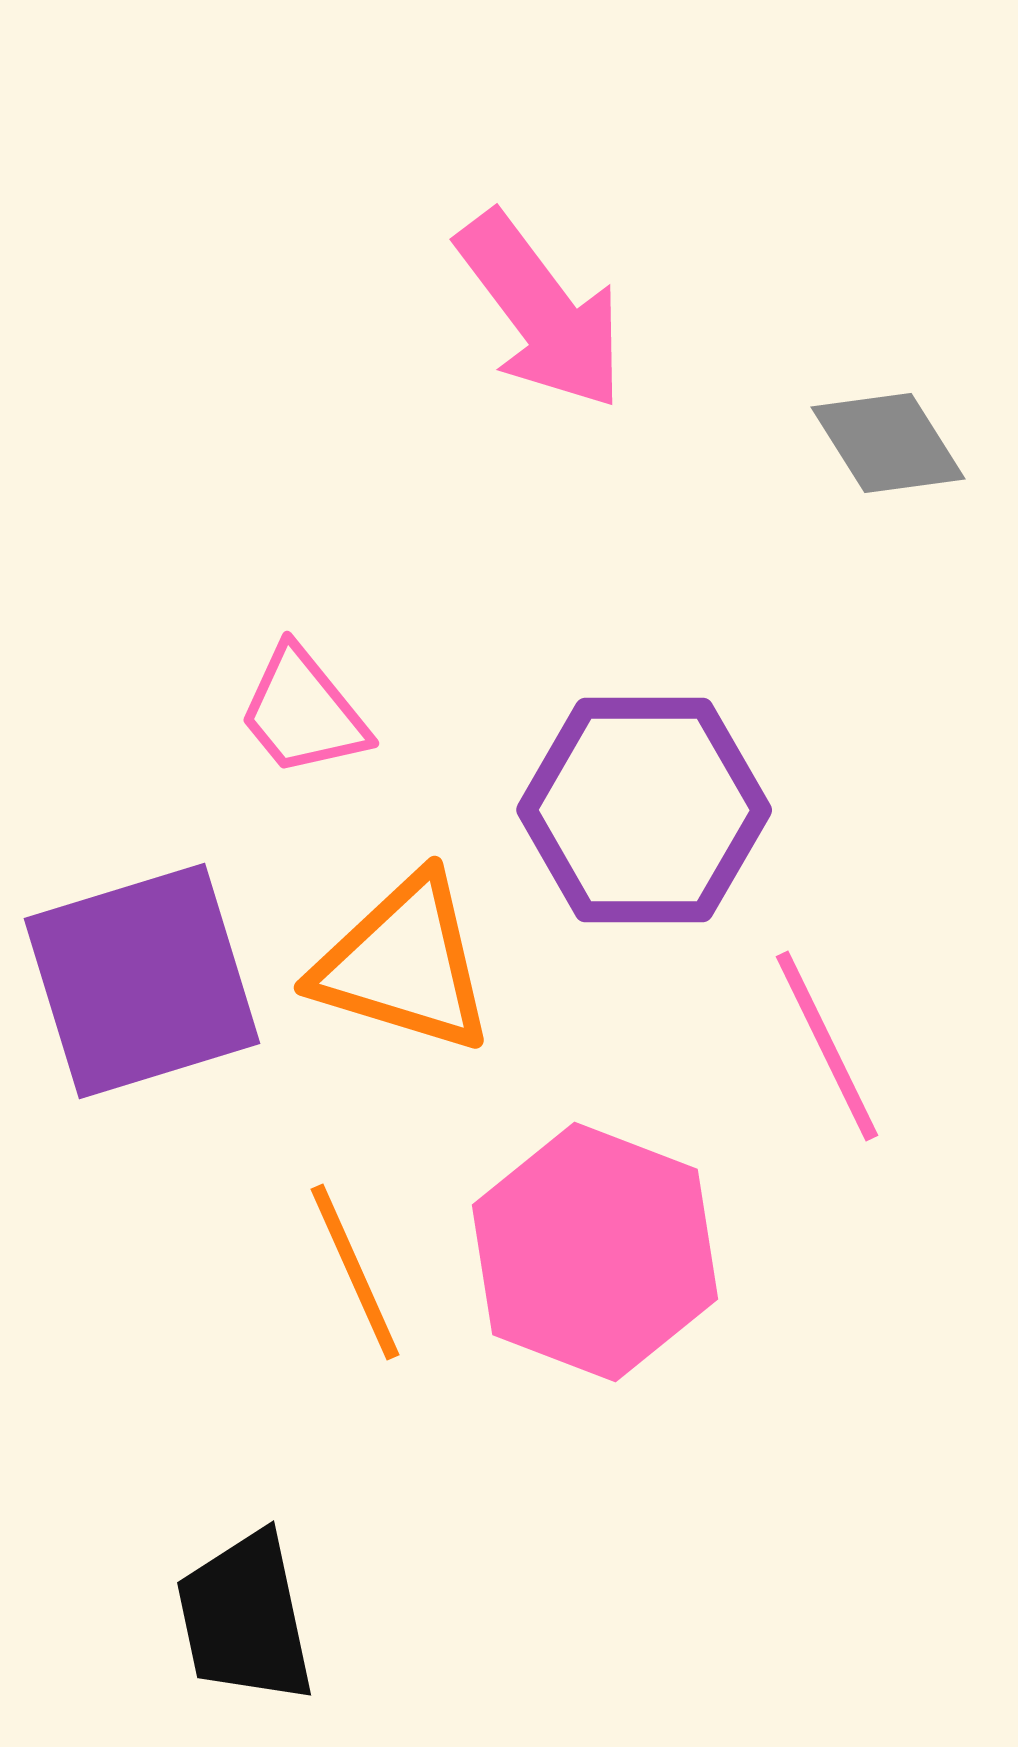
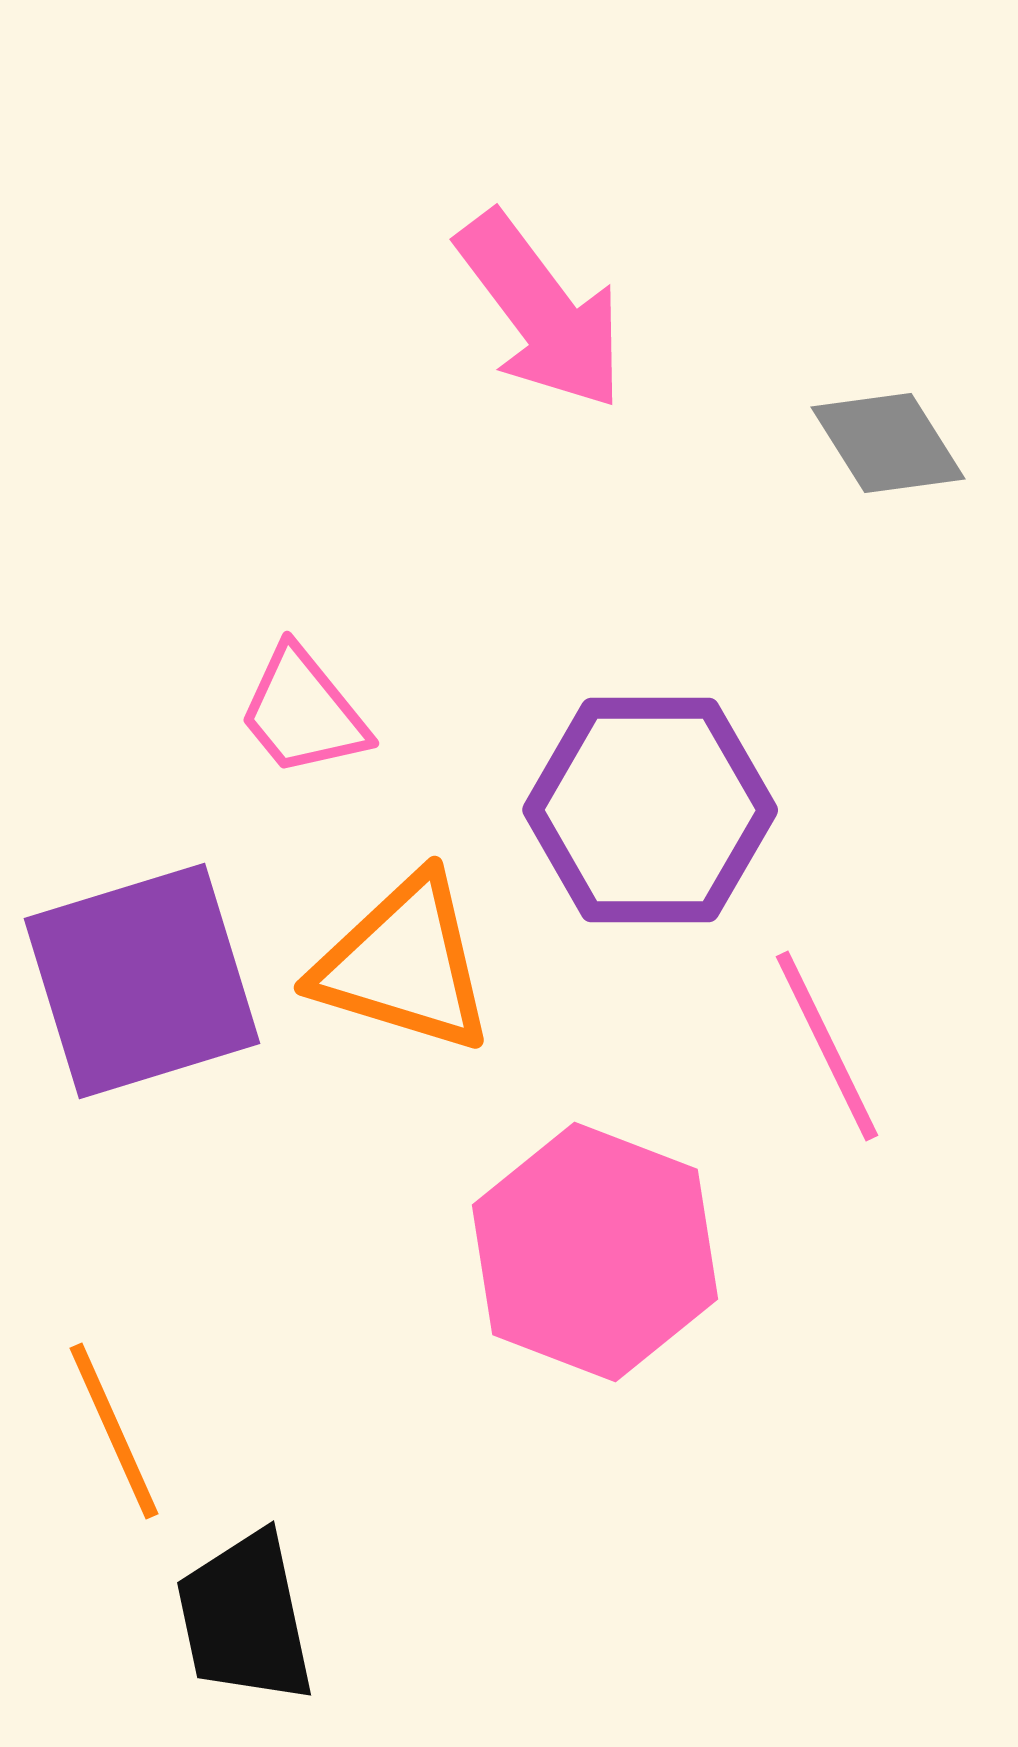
purple hexagon: moved 6 px right
orange line: moved 241 px left, 159 px down
